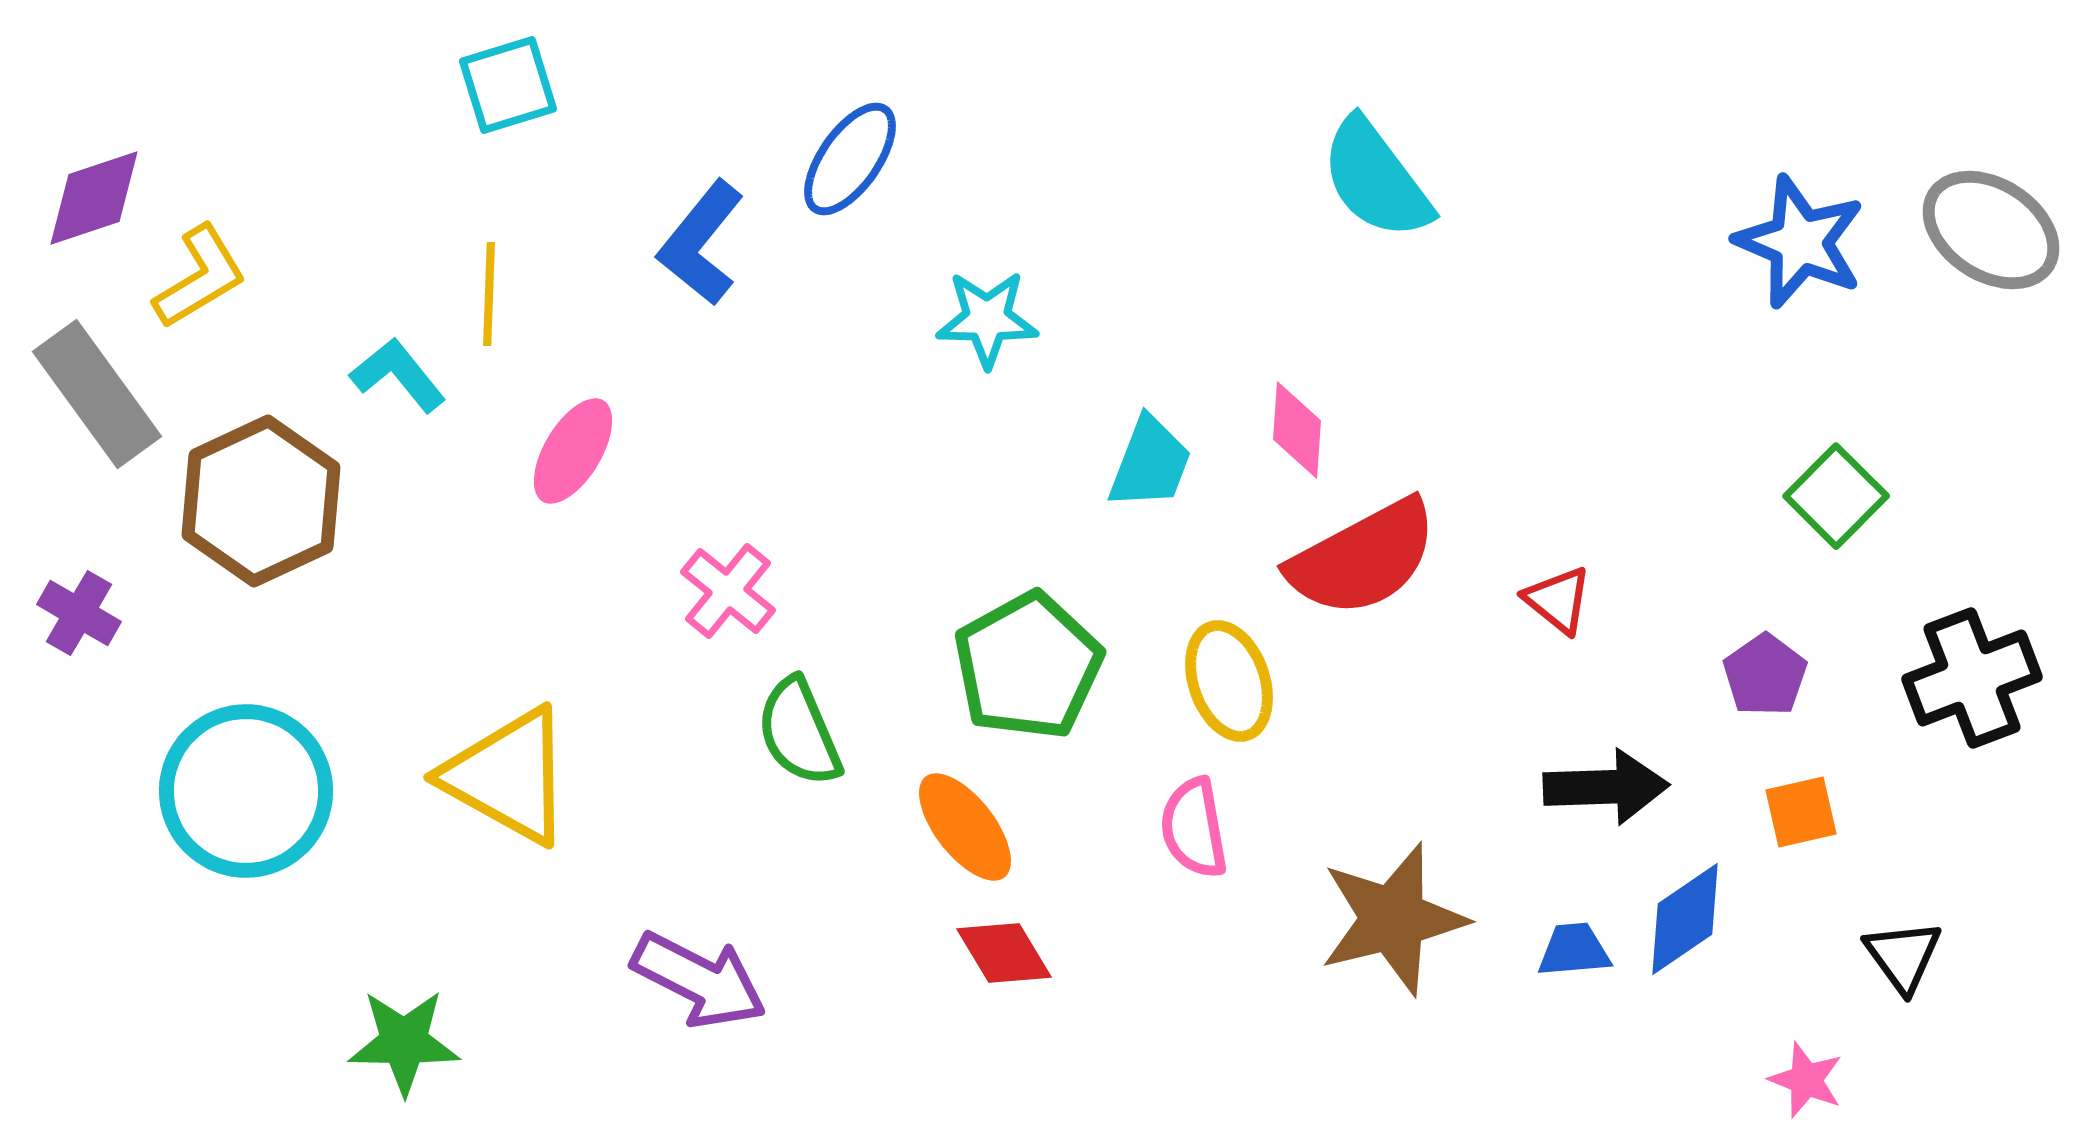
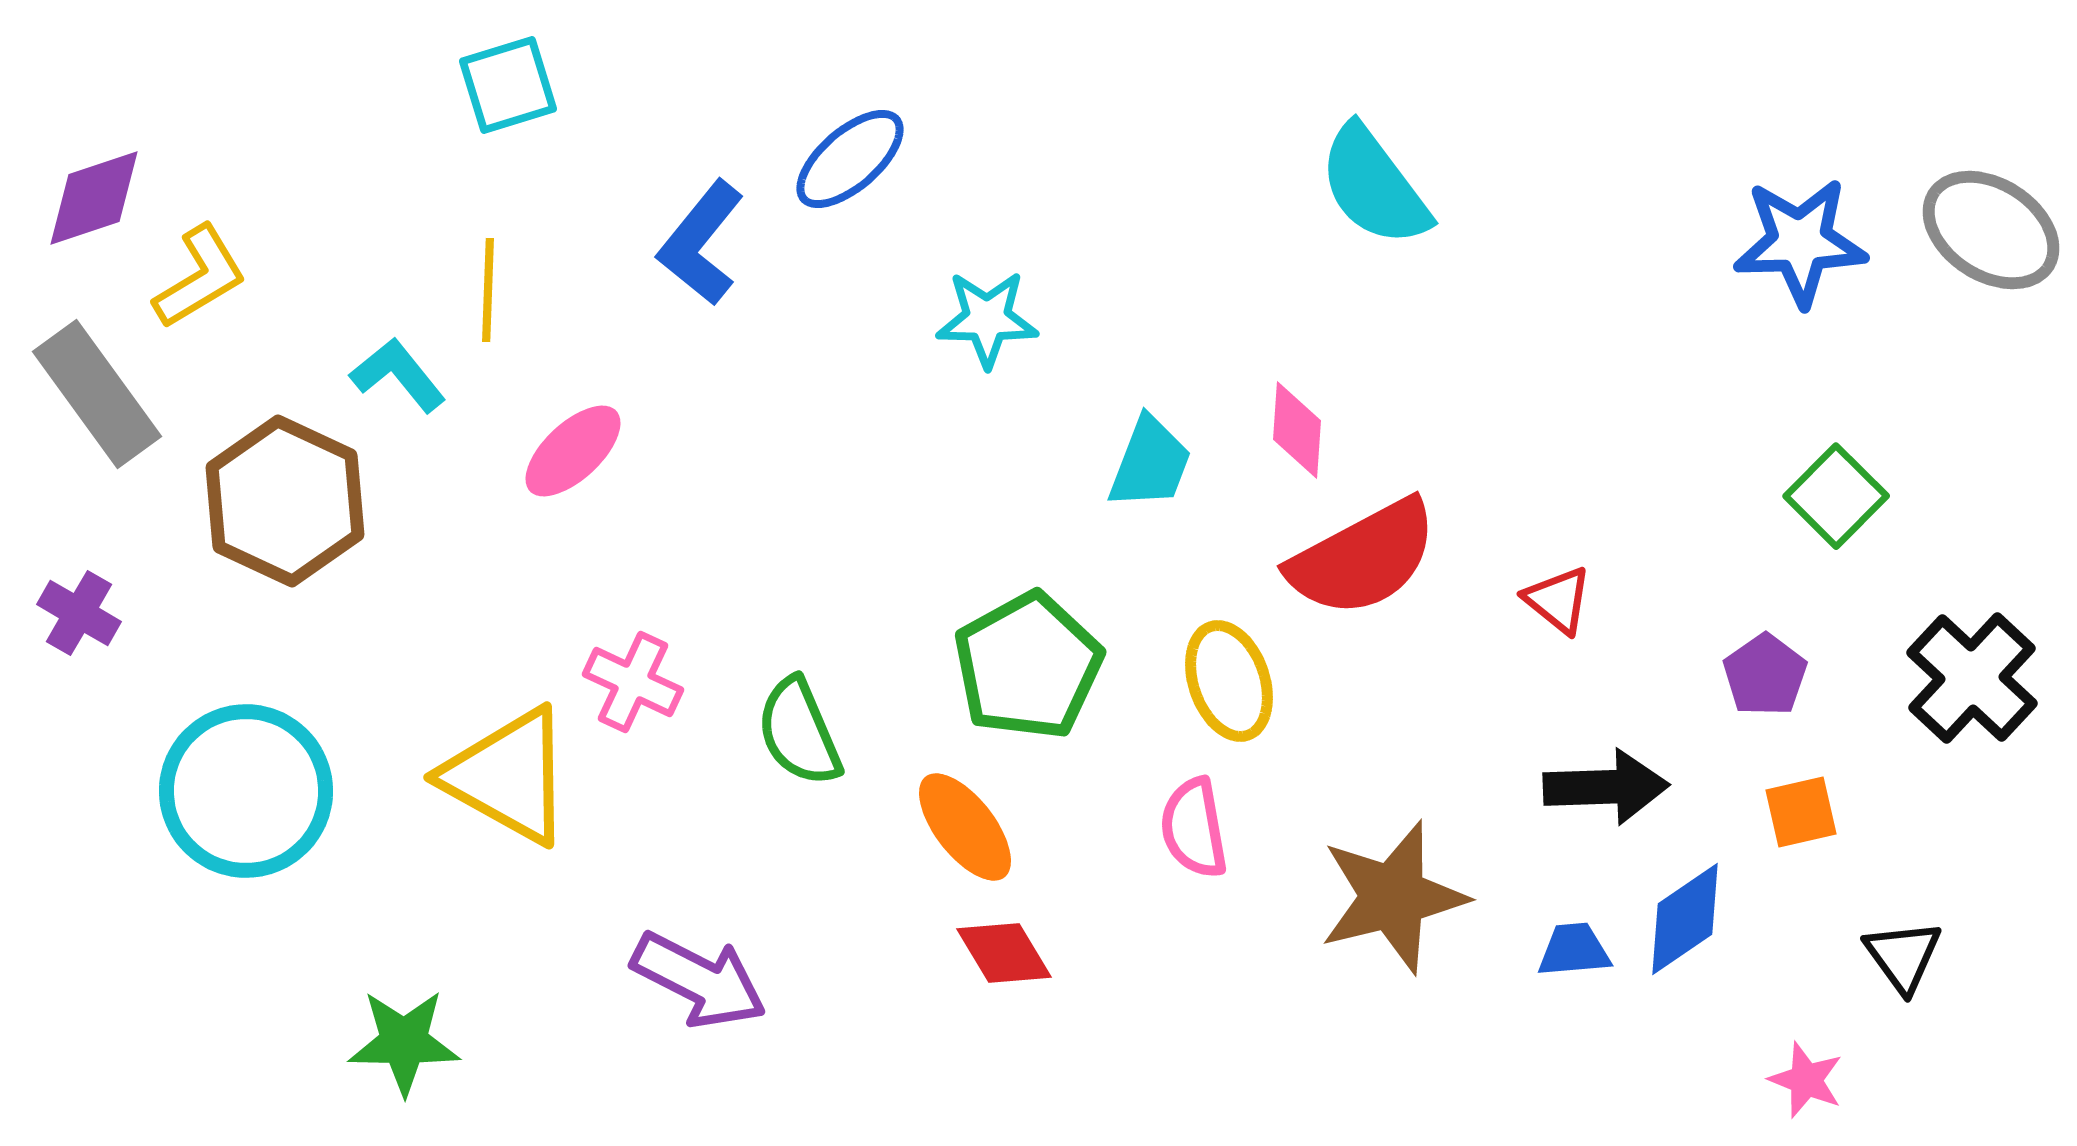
blue ellipse: rotated 14 degrees clockwise
cyan semicircle: moved 2 px left, 7 px down
blue star: rotated 25 degrees counterclockwise
yellow line: moved 1 px left, 4 px up
pink ellipse: rotated 16 degrees clockwise
brown hexagon: moved 24 px right; rotated 10 degrees counterclockwise
pink cross: moved 95 px left, 91 px down; rotated 14 degrees counterclockwise
black cross: rotated 26 degrees counterclockwise
brown star: moved 22 px up
